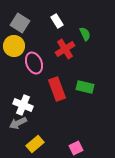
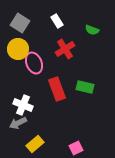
green semicircle: moved 7 px right, 4 px up; rotated 136 degrees clockwise
yellow circle: moved 4 px right, 3 px down
